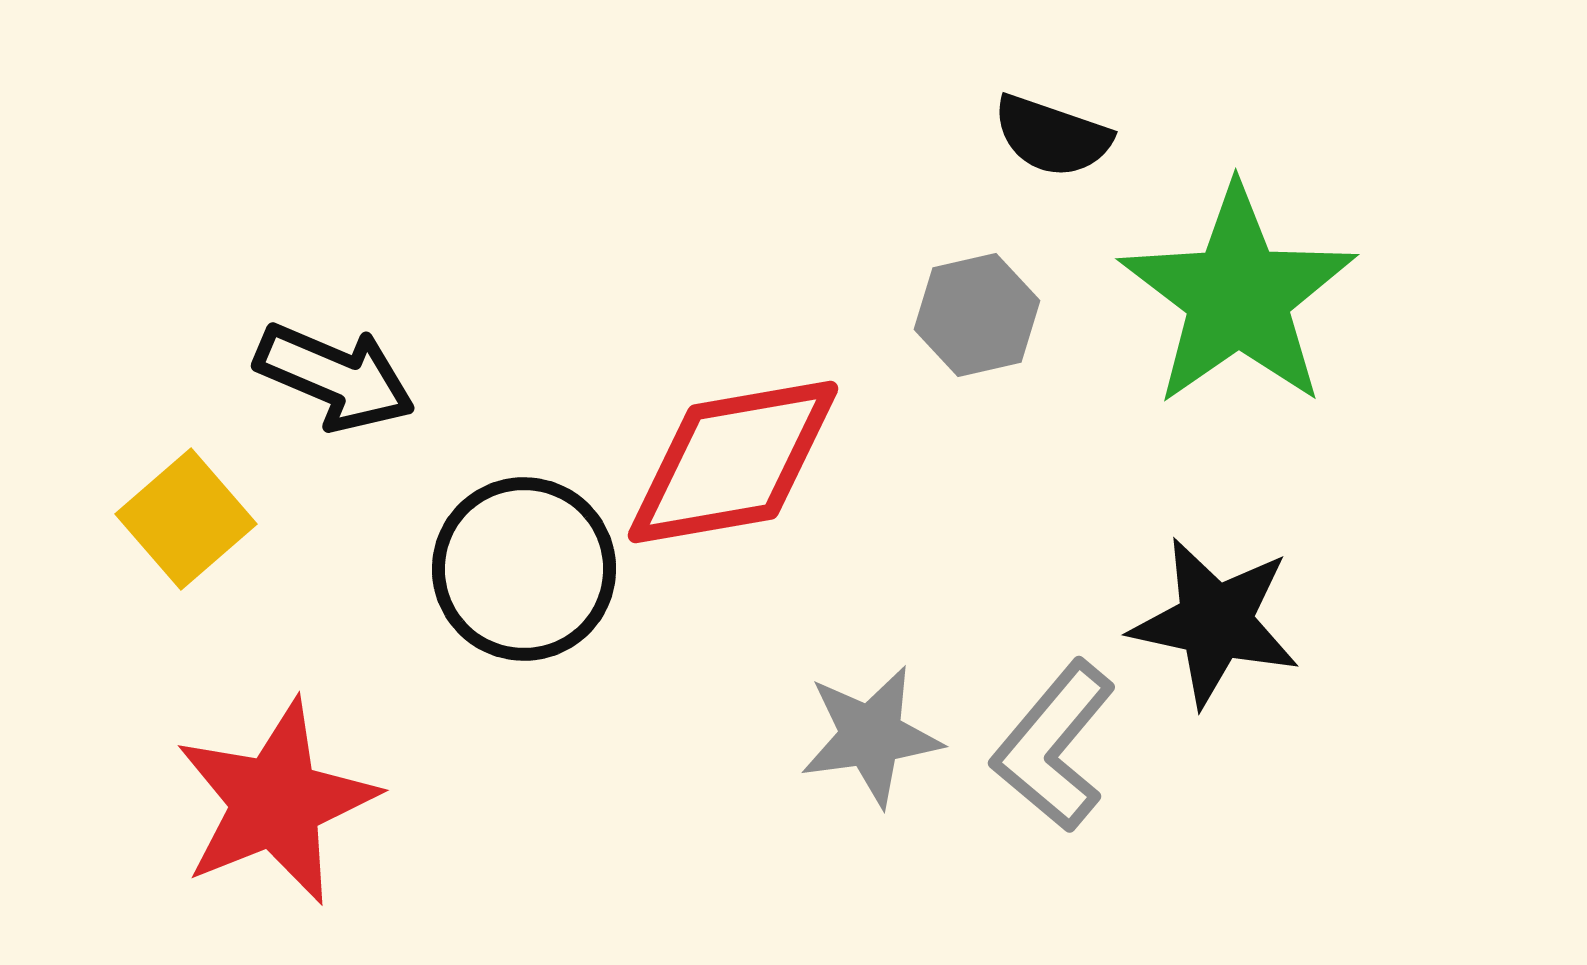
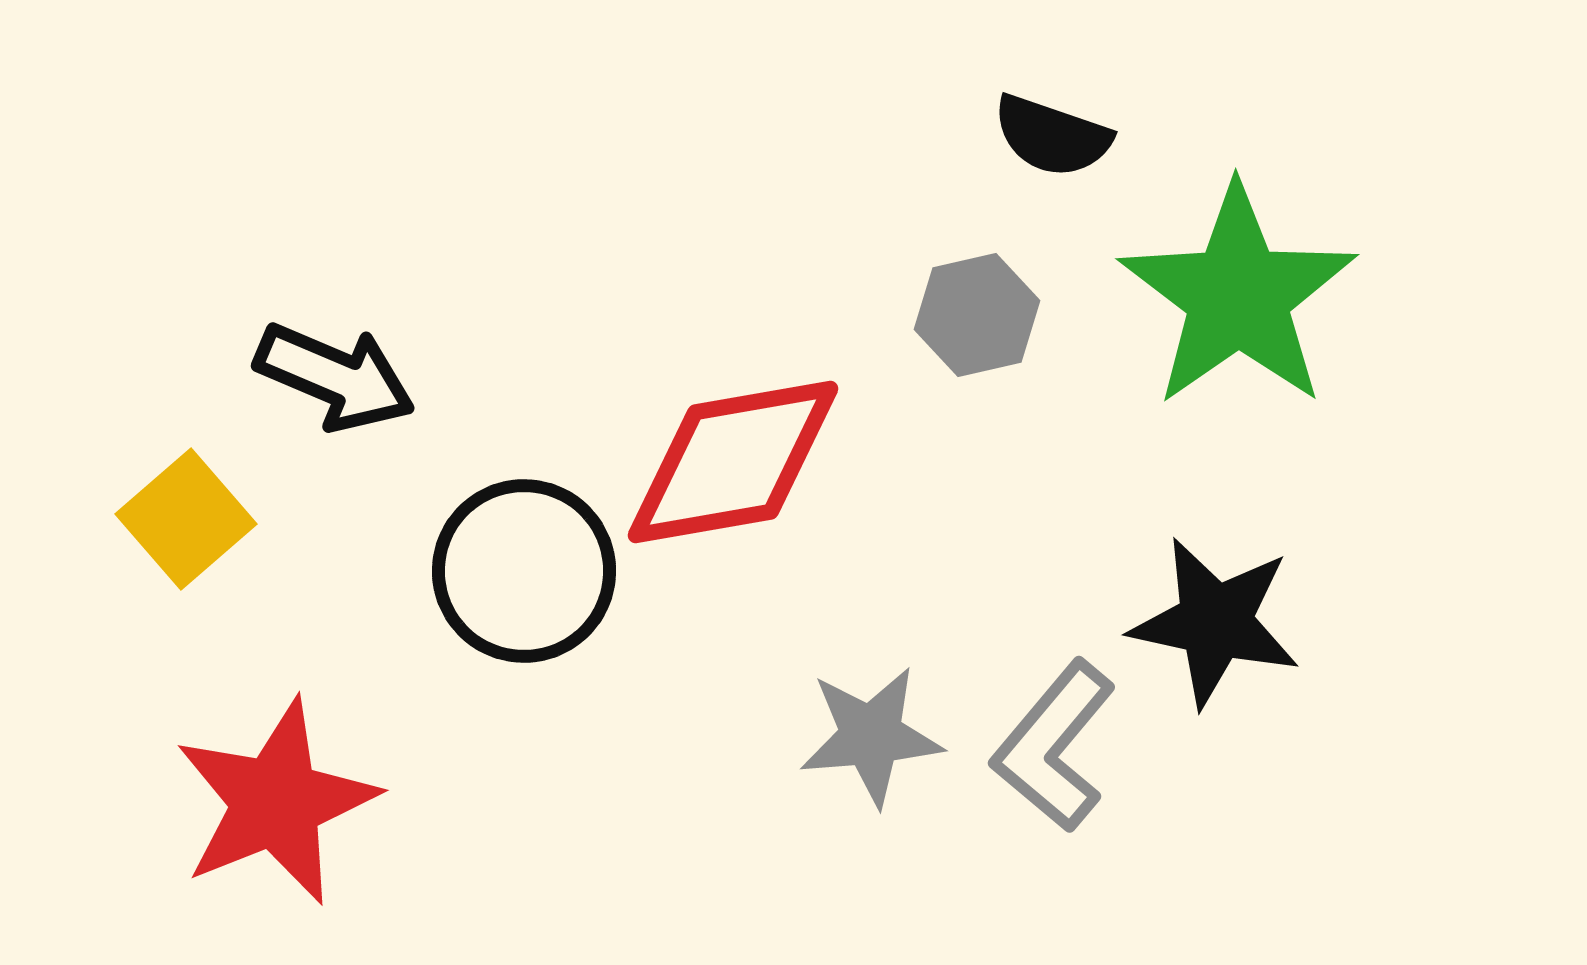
black circle: moved 2 px down
gray star: rotated 3 degrees clockwise
